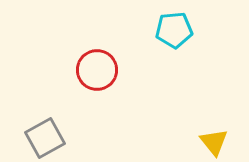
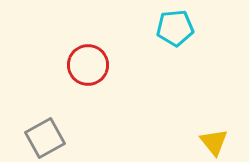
cyan pentagon: moved 1 px right, 2 px up
red circle: moved 9 px left, 5 px up
